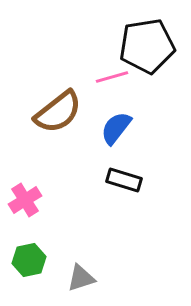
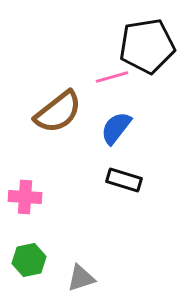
pink cross: moved 3 px up; rotated 36 degrees clockwise
